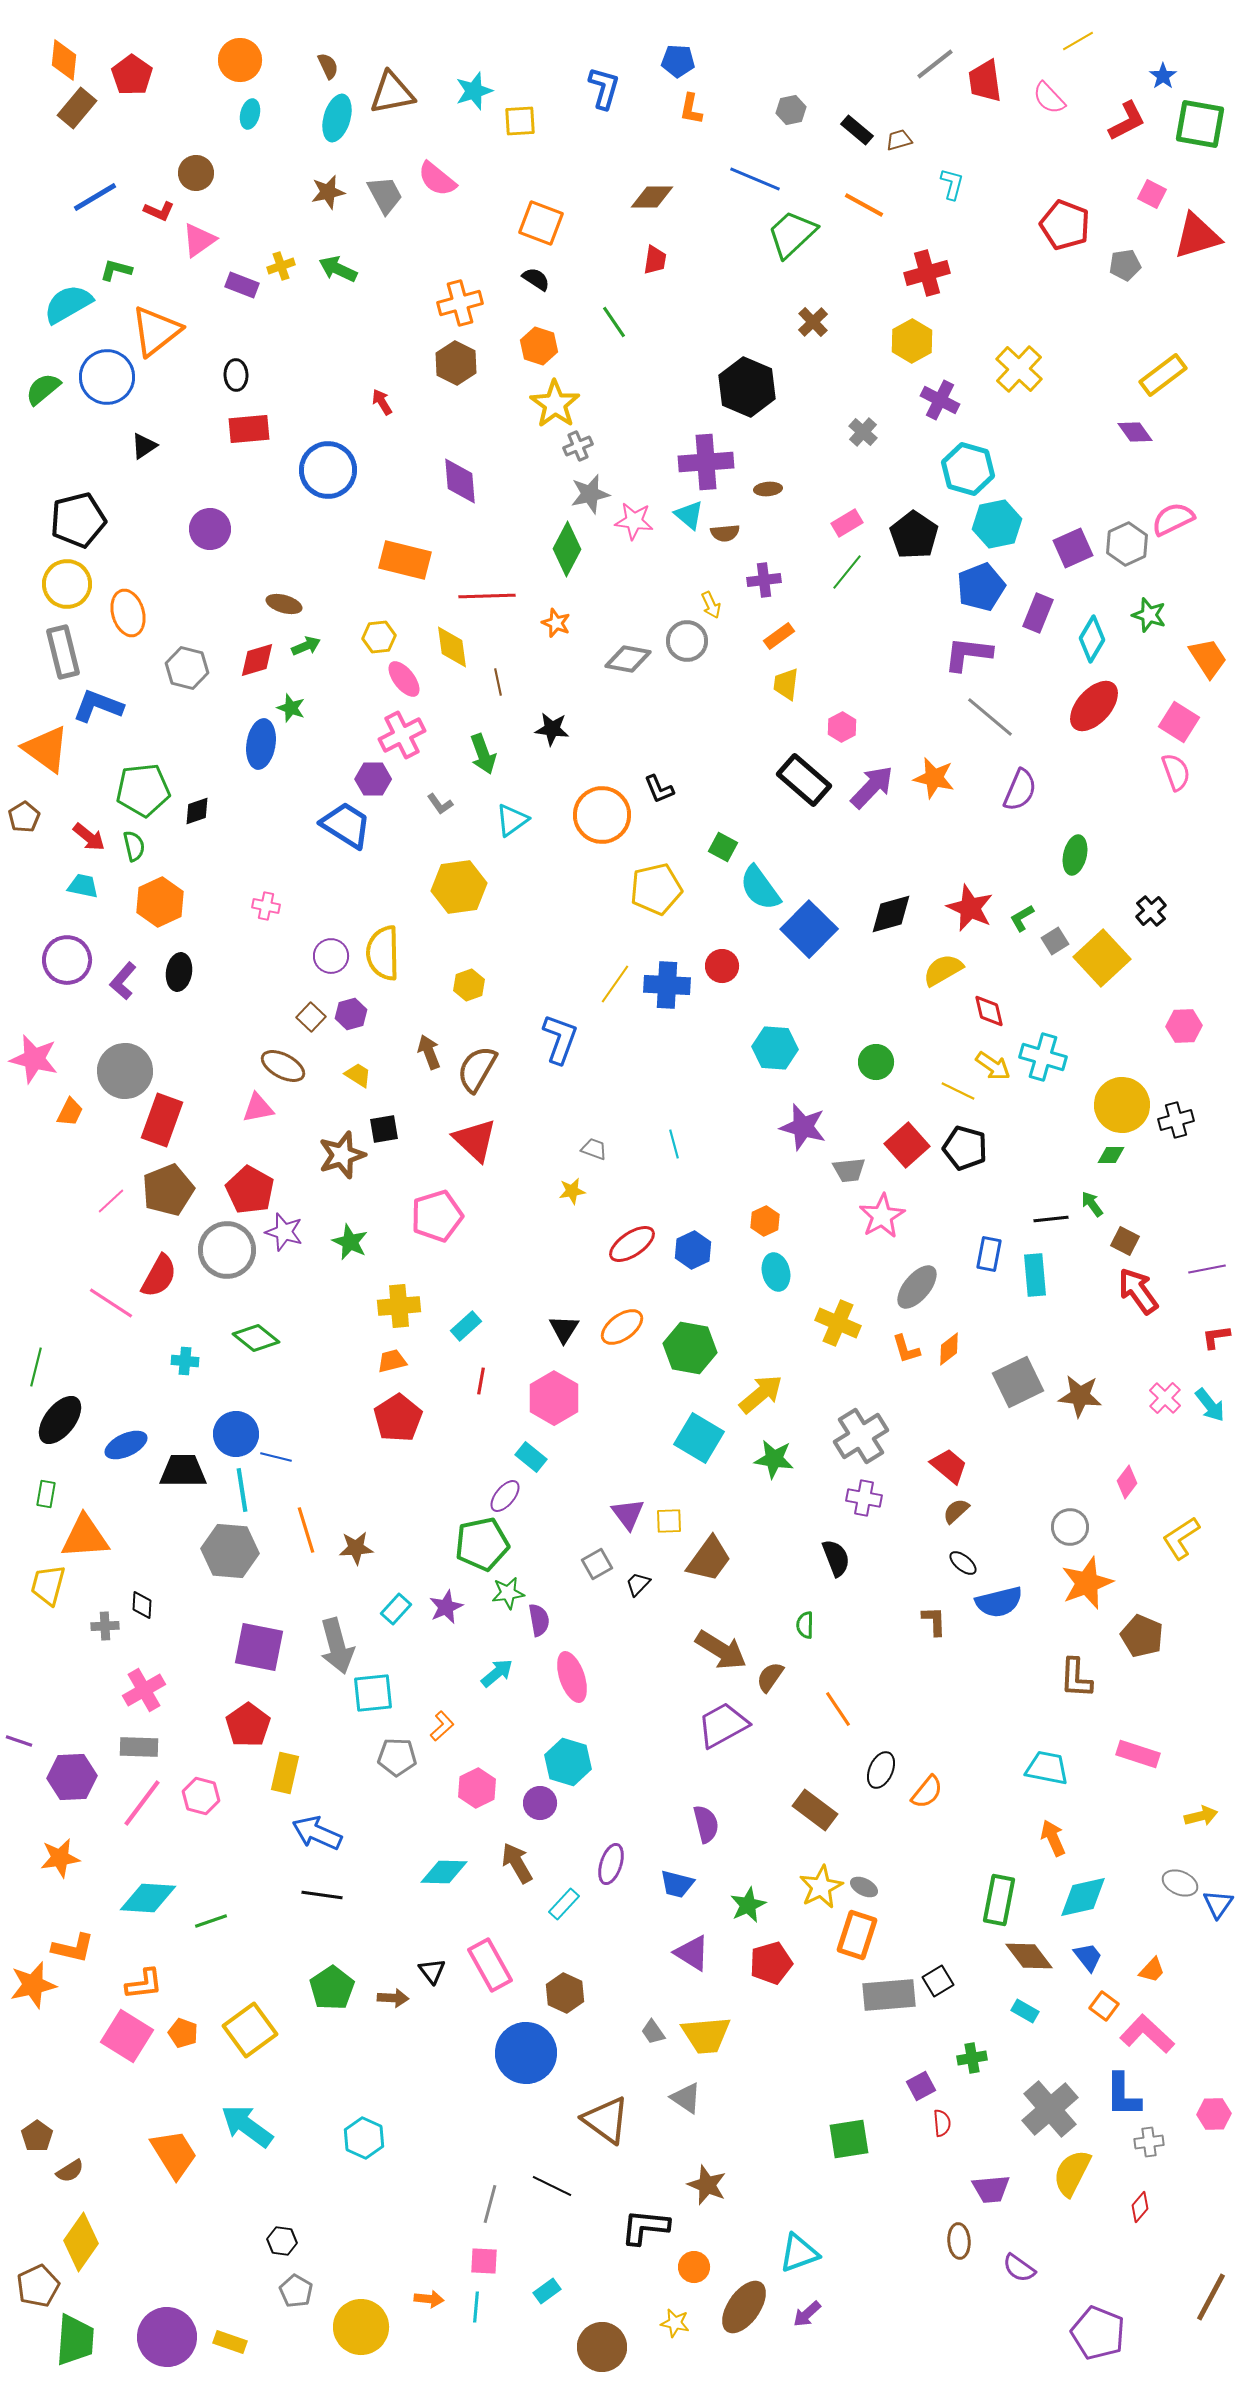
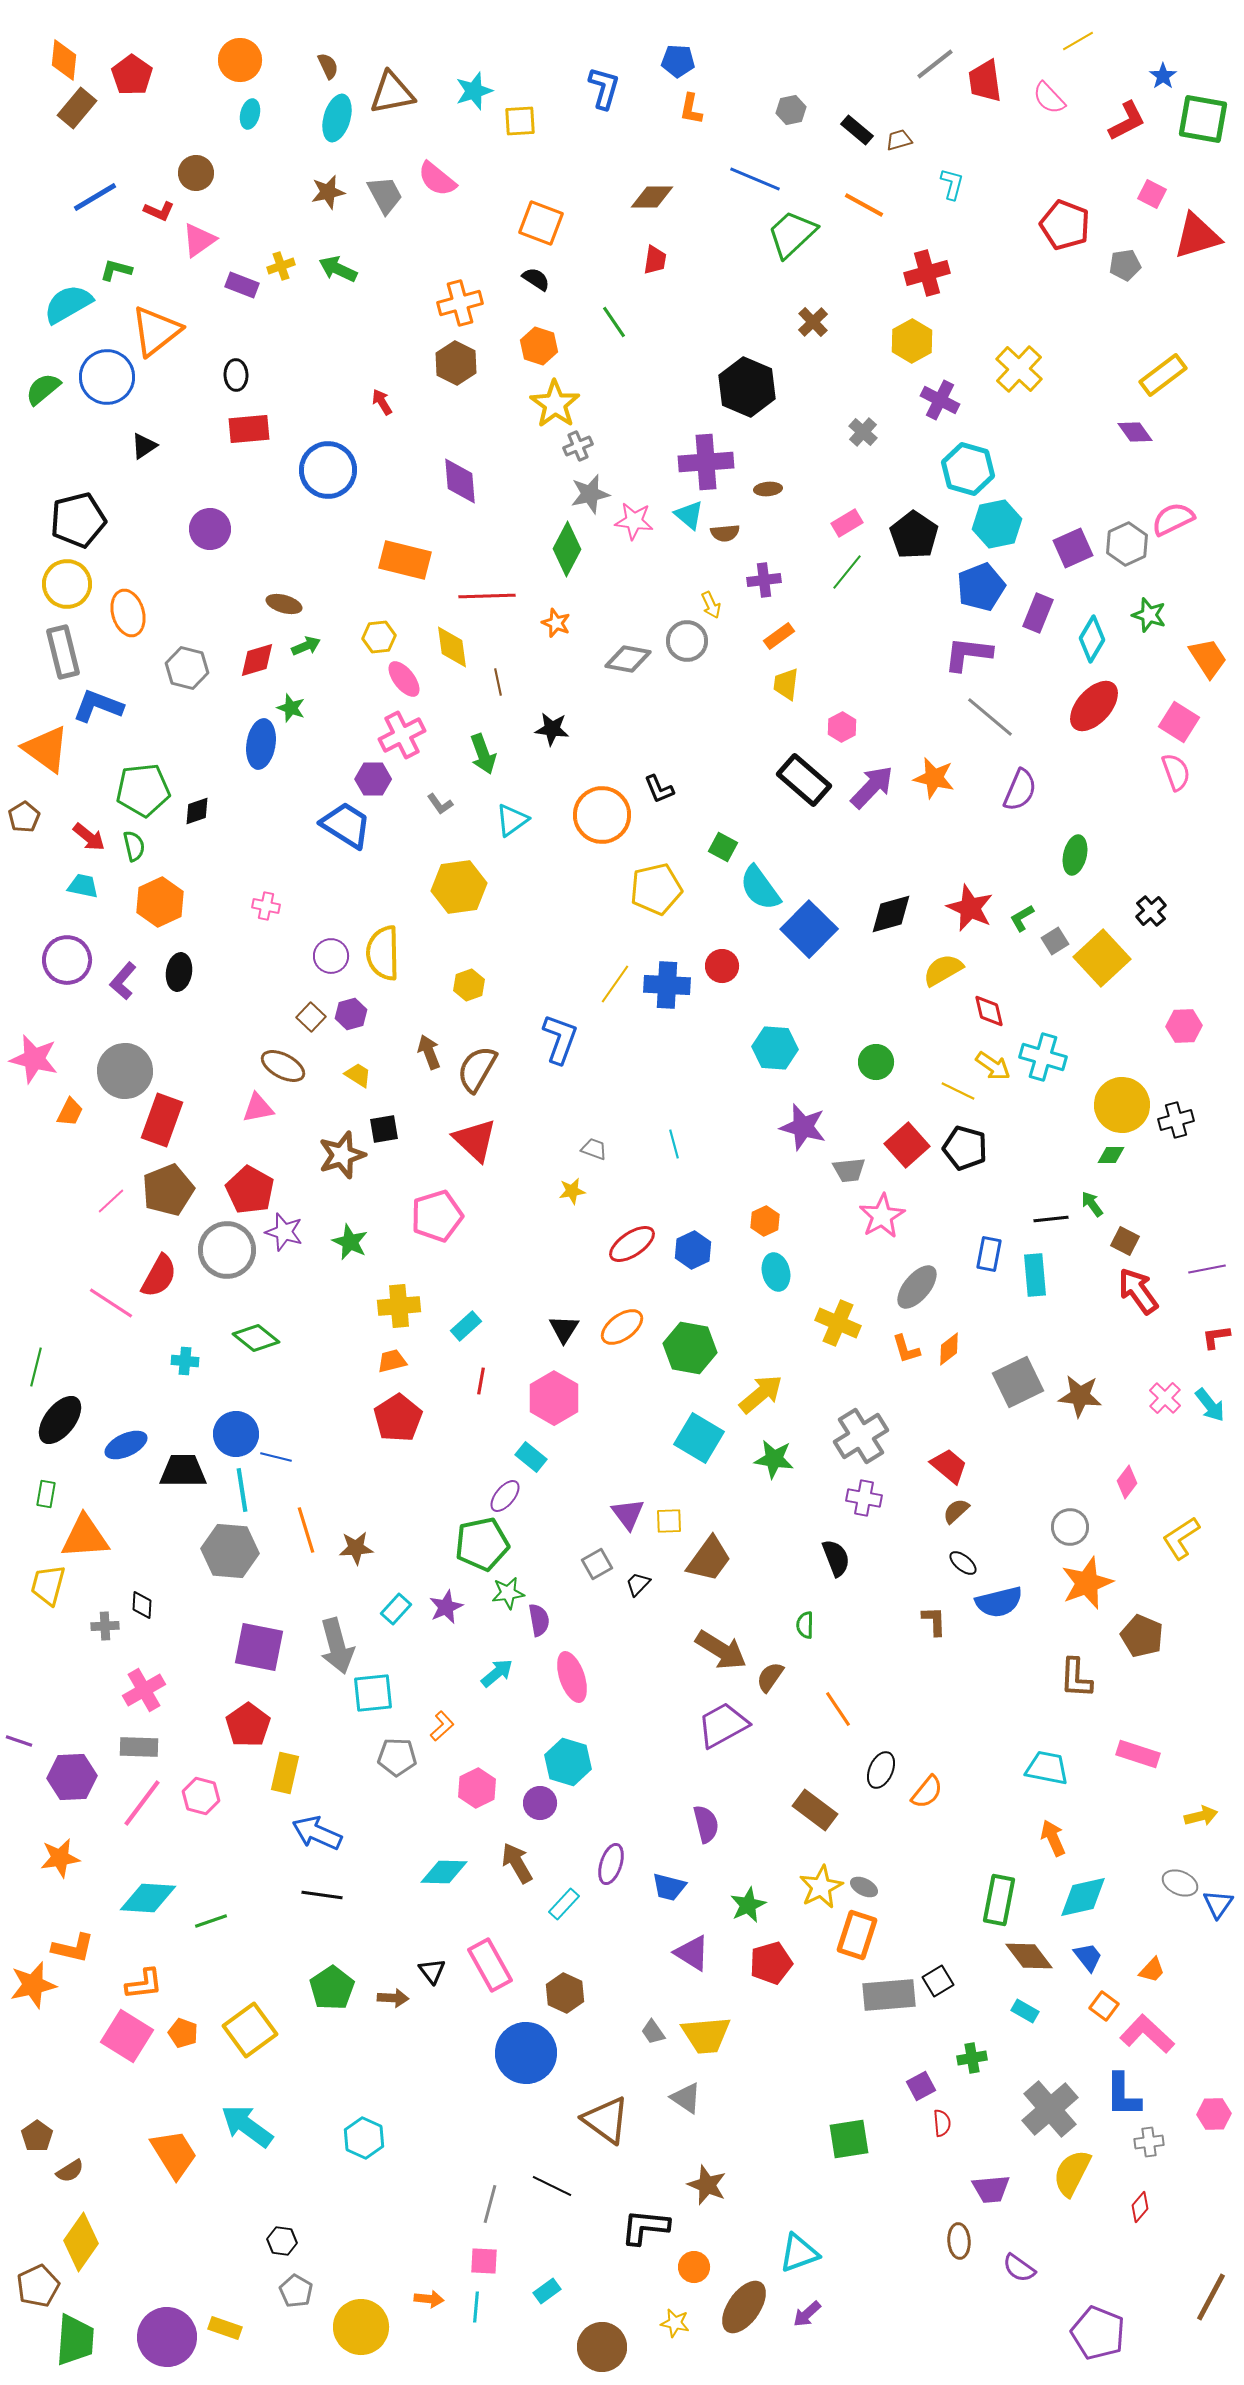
green square at (1200, 124): moved 3 px right, 5 px up
blue trapezoid at (677, 1884): moved 8 px left, 3 px down
yellow rectangle at (230, 2342): moved 5 px left, 14 px up
